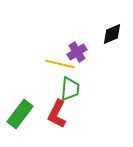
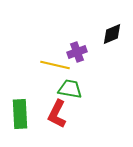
purple cross: rotated 12 degrees clockwise
yellow line: moved 5 px left, 1 px down
green trapezoid: rotated 85 degrees counterclockwise
green rectangle: rotated 40 degrees counterclockwise
